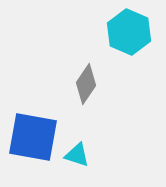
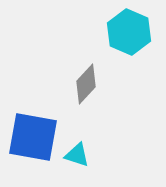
gray diamond: rotated 9 degrees clockwise
